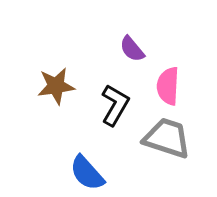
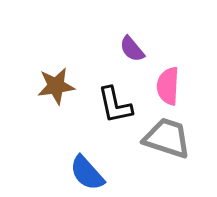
black L-shape: rotated 138 degrees clockwise
